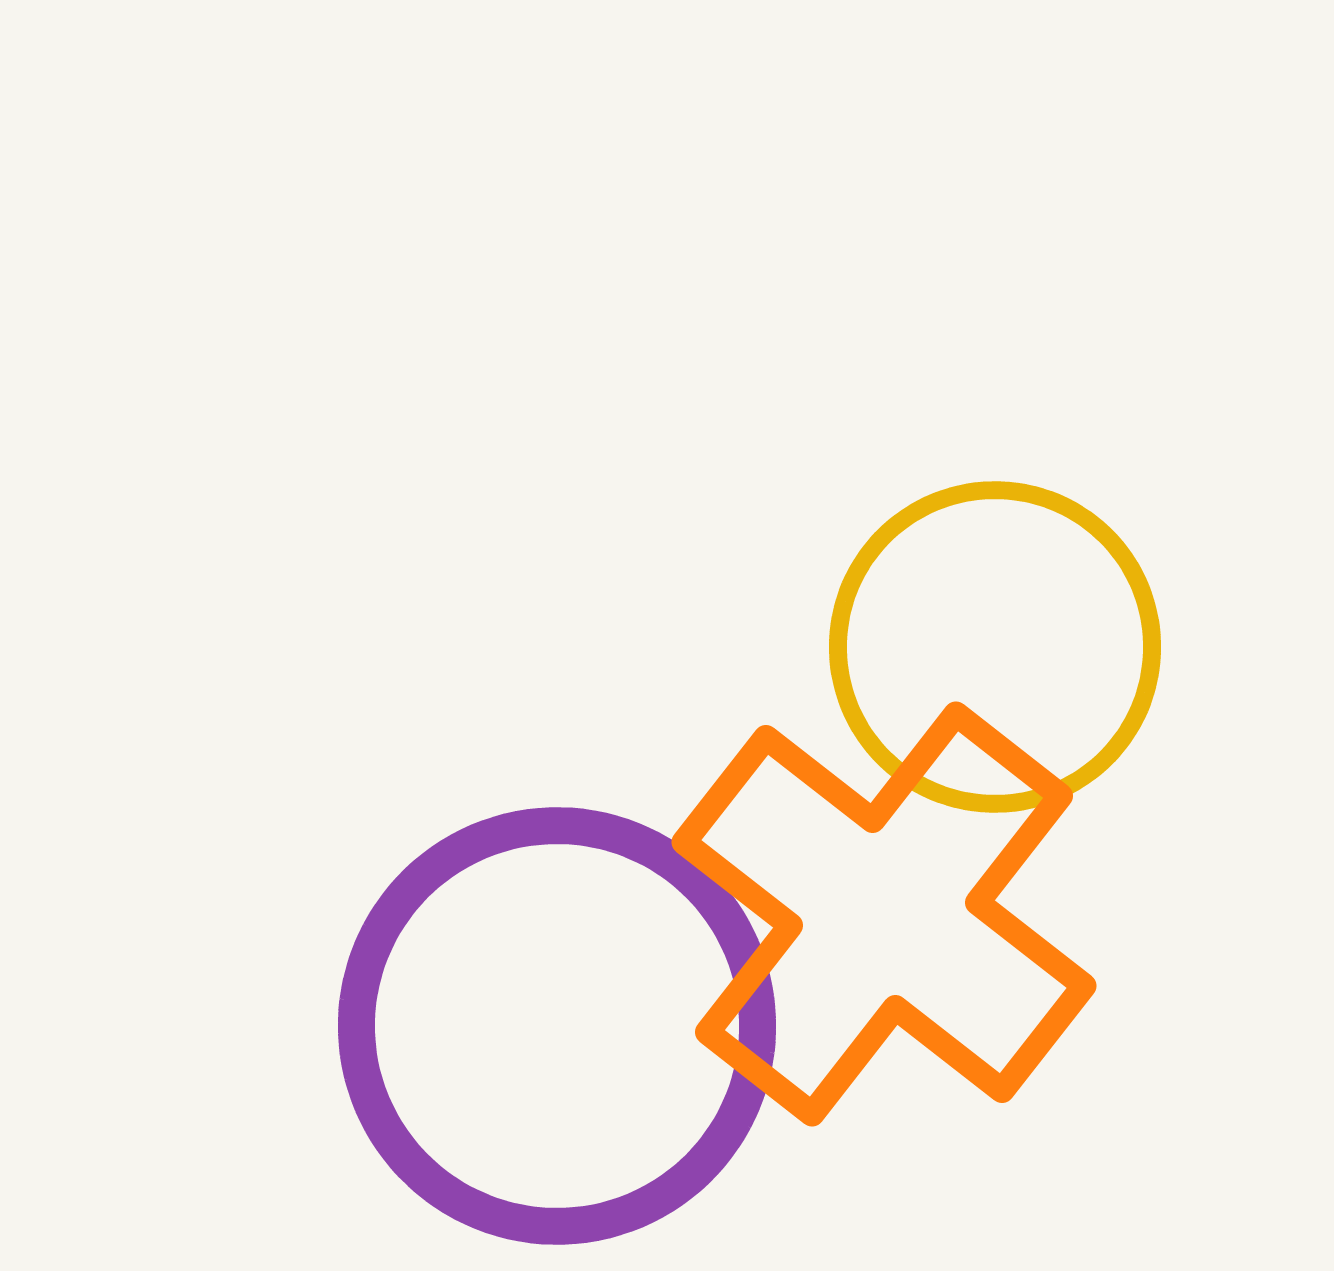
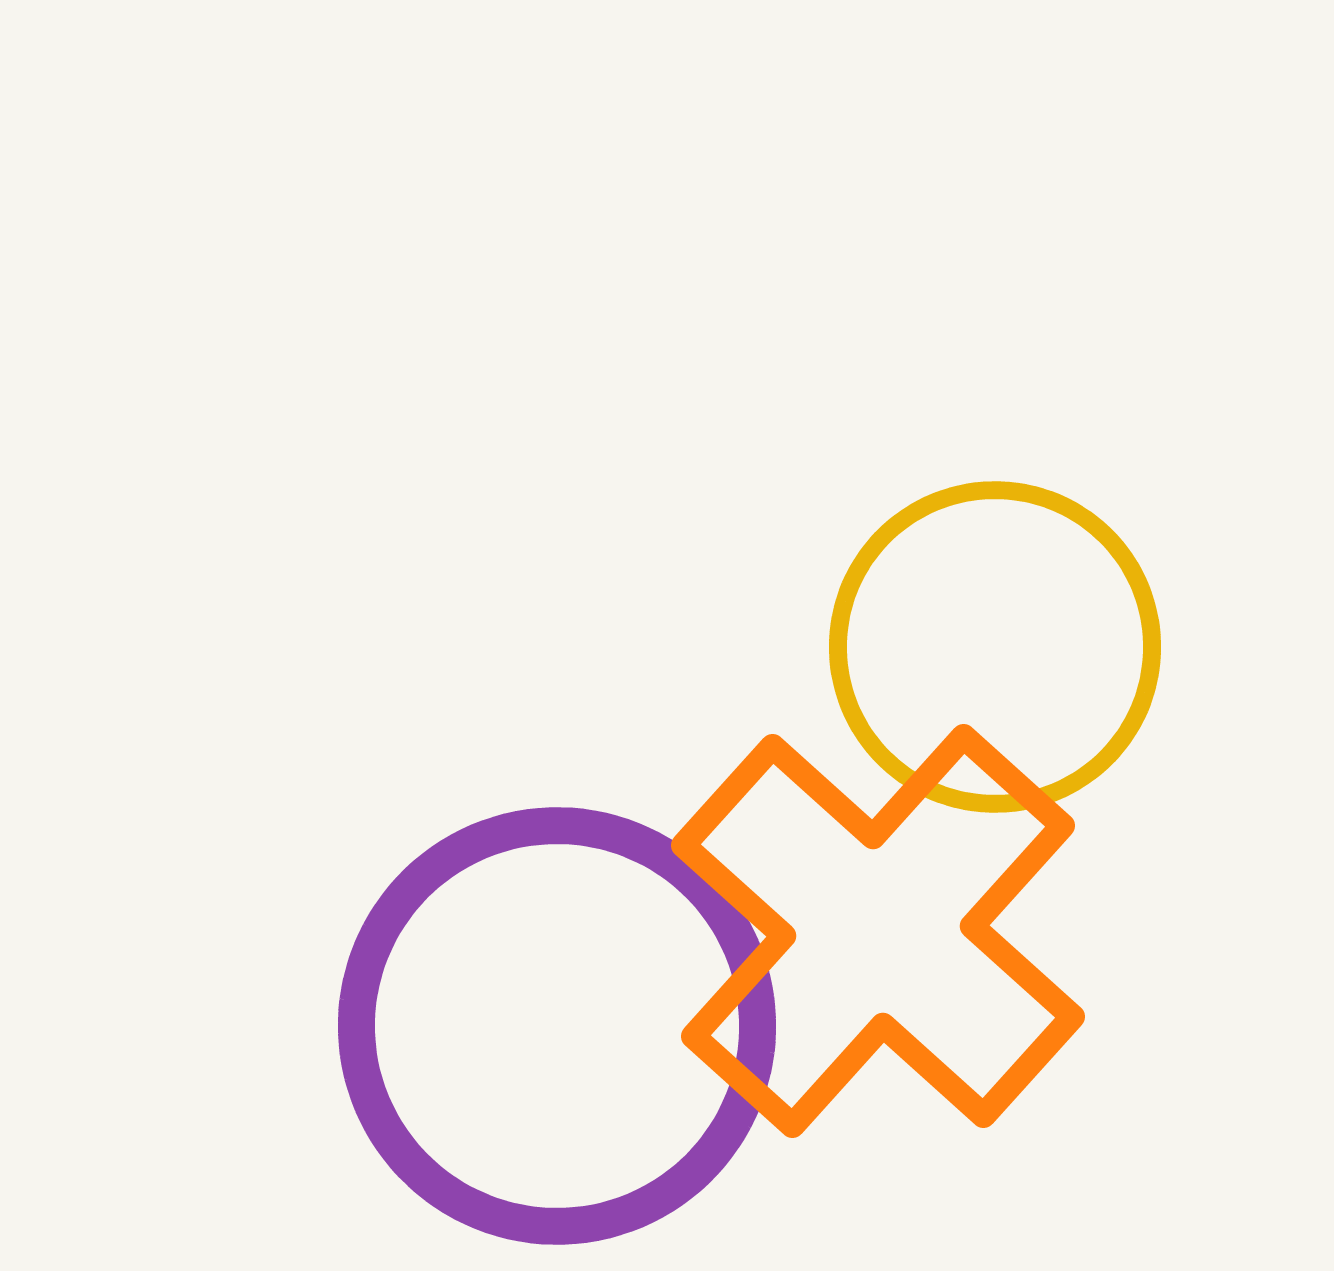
orange cross: moved 6 px left, 17 px down; rotated 4 degrees clockwise
